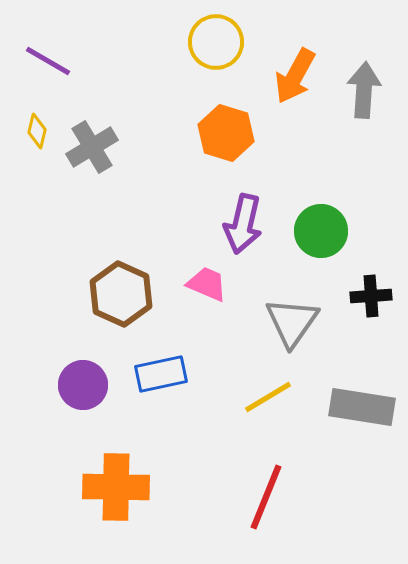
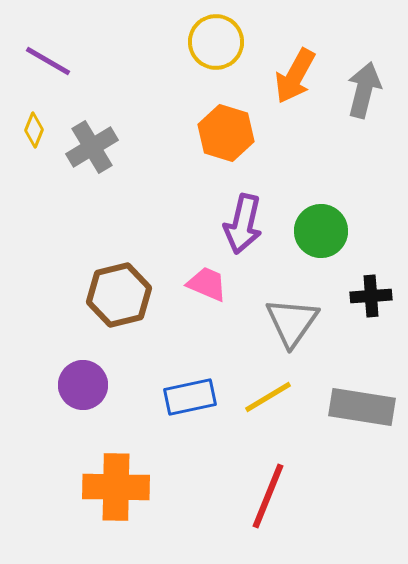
gray arrow: rotated 10 degrees clockwise
yellow diamond: moved 3 px left, 1 px up; rotated 8 degrees clockwise
brown hexagon: moved 2 px left, 1 px down; rotated 22 degrees clockwise
blue rectangle: moved 29 px right, 23 px down
red line: moved 2 px right, 1 px up
